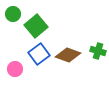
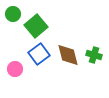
green cross: moved 4 px left, 4 px down
brown diamond: rotated 55 degrees clockwise
